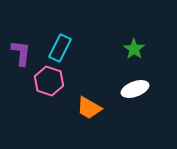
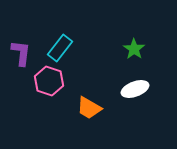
cyan rectangle: rotated 12 degrees clockwise
